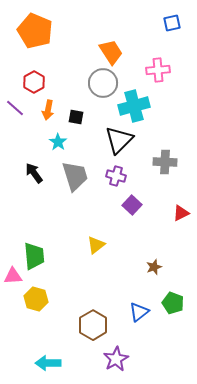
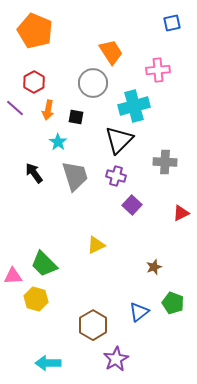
gray circle: moved 10 px left
yellow triangle: rotated 12 degrees clockwise
green trapezoid: moved 10 px right, 8 px down; rotated 140 degrees clockwise
